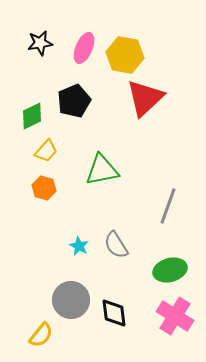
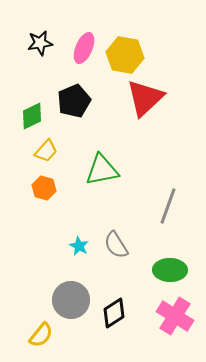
green ellipse: rotated 16 degrees clockwise
black diamond: rotated 64 degrees clockwise
